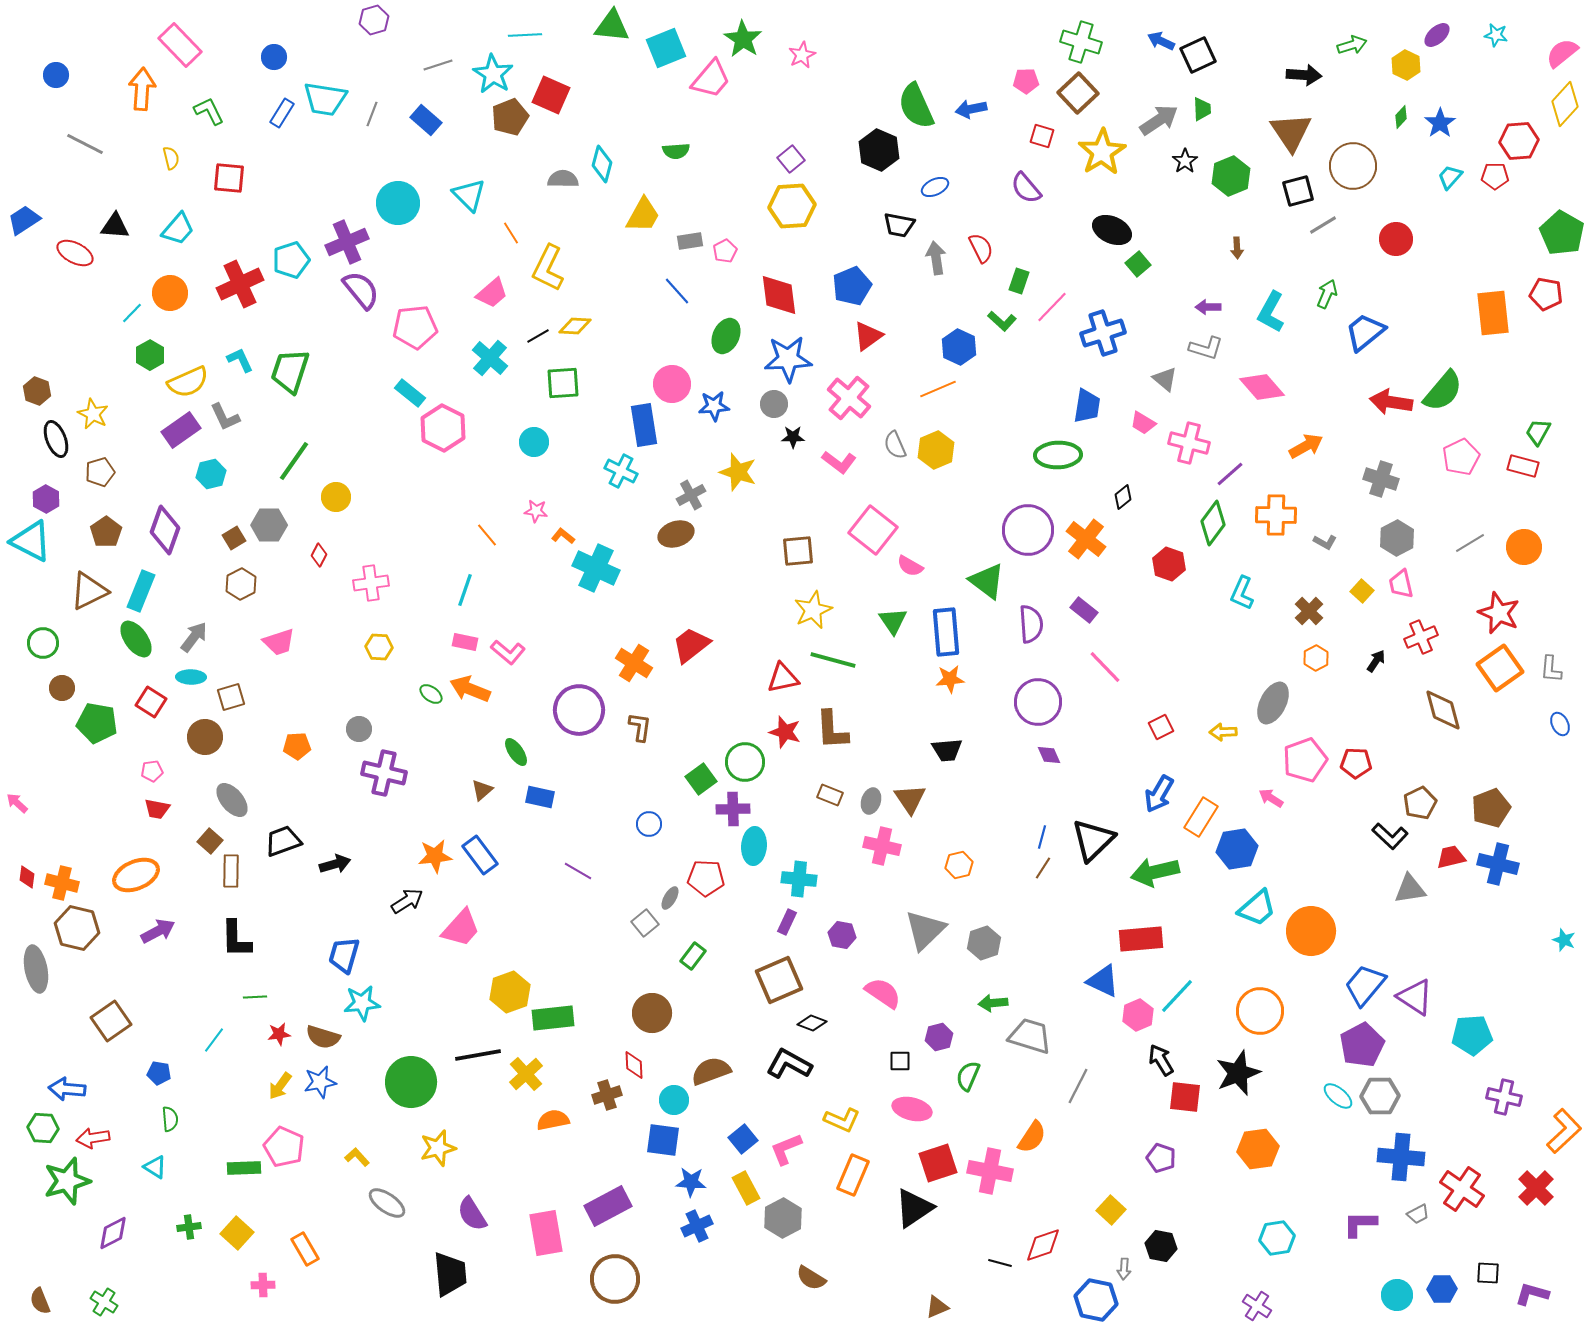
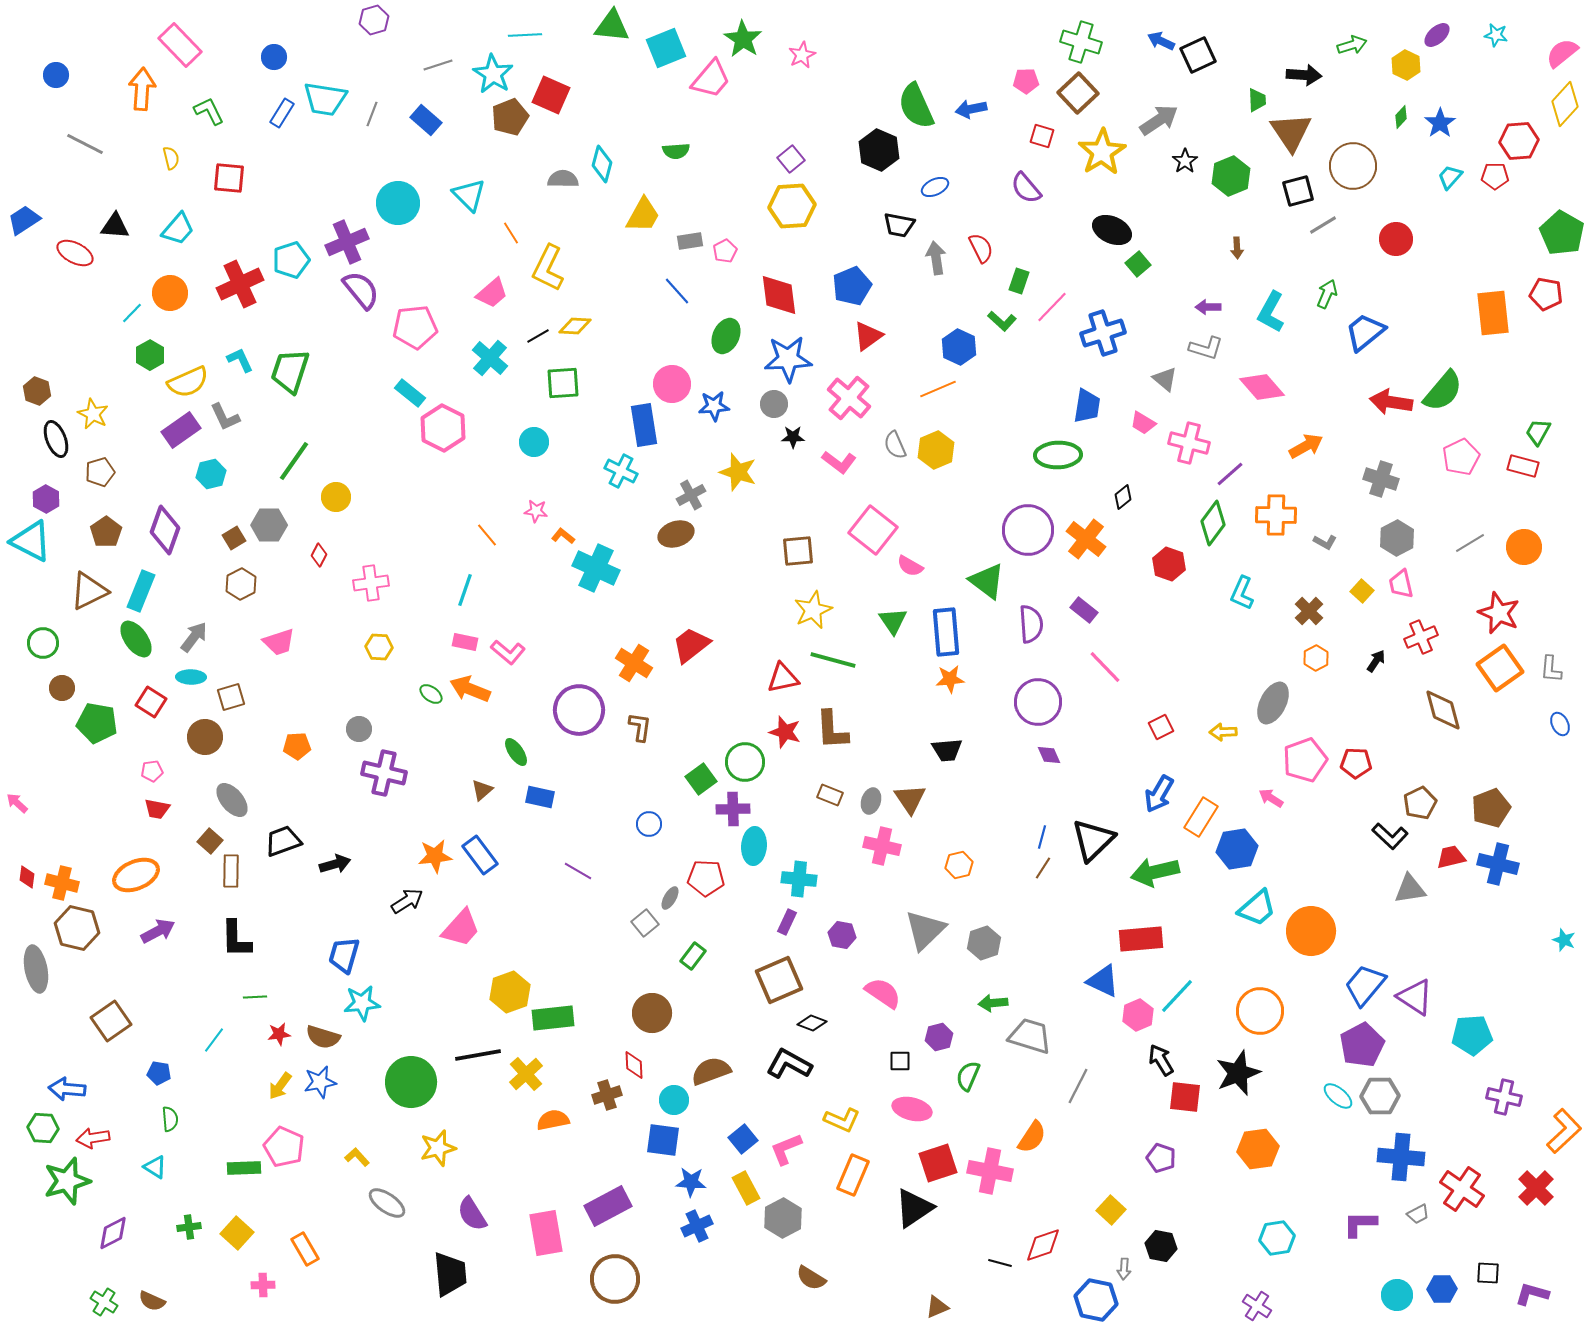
green trapezoid at (1202, 109): moved 55 px right, 9 px up
brown semicircle at (40, 1301): moved 112 px right; rotated 44 degrees counterclockwise
